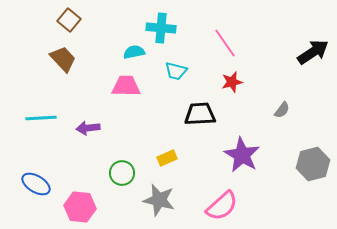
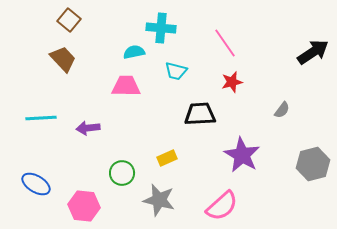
pink hexagon: moved 4 px right, 1 px up
